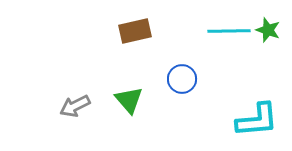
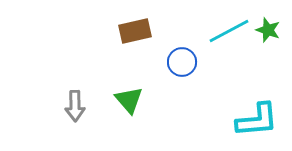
cyan line: rotated 27 degrees counterclockwise
blue circle: moved 17 px up
gray arrow: rotated 64 degrees counterclockwise
